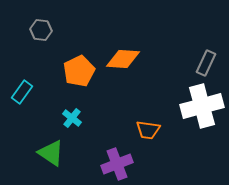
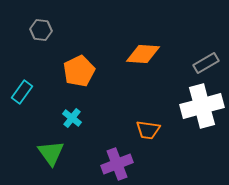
orange diamond: moved 20 px right, 5 px up
gray rectangle: rotated 35 degrees clockwise
green triangle: rotated 20 degrees clockwise
